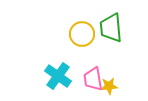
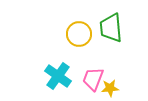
yellow circle: moved 3 px left
pink trapezoid: rotated 30 degrees clockwise
yellow star: moved 1 px right, 2 px down
